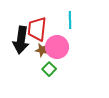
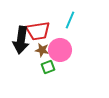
cyan line: rotated 24 degrees clockwise
red trapezoid: moved 1 px right, 2 px down; rotated 105 degrees counterclockwise
pink circle: moved 3 px right, 3 px down
green square: moved 1 px left, 2 px up; rotated 24 degrees clockwise
